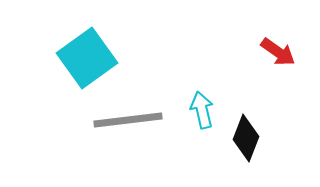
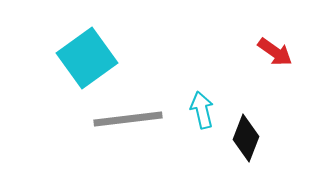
red arrow: moved 3 px left
gray line: moved 1 px up
